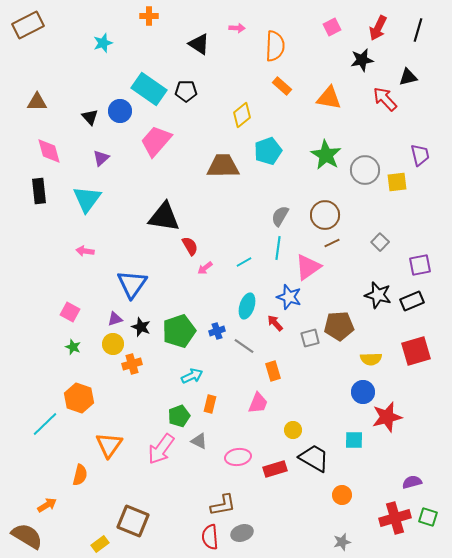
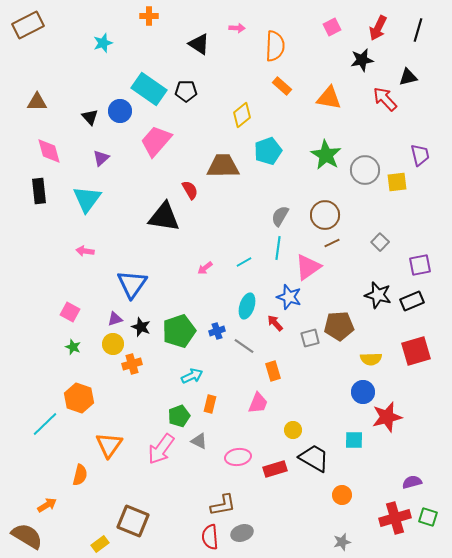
red semicircle at (190, 246): moved 56 px up
